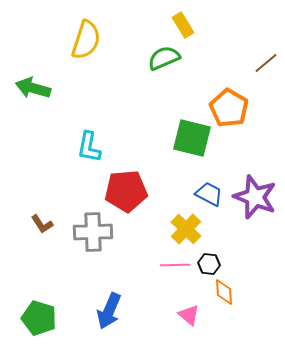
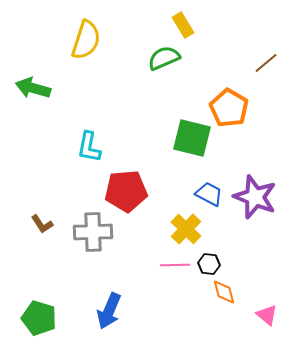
orange diamond: rotated 12 degrees counterclockwise
pink triangle: moved 78 px right
